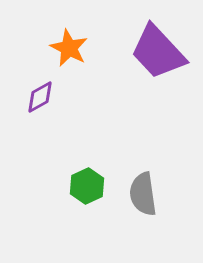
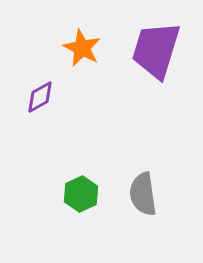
orange star: moved 13 px right
purple trapezoid: moved 2 px left, 2 px up; rotated 60 degrees clockwise
green hexagon: moved 6 px left, 8 px down
